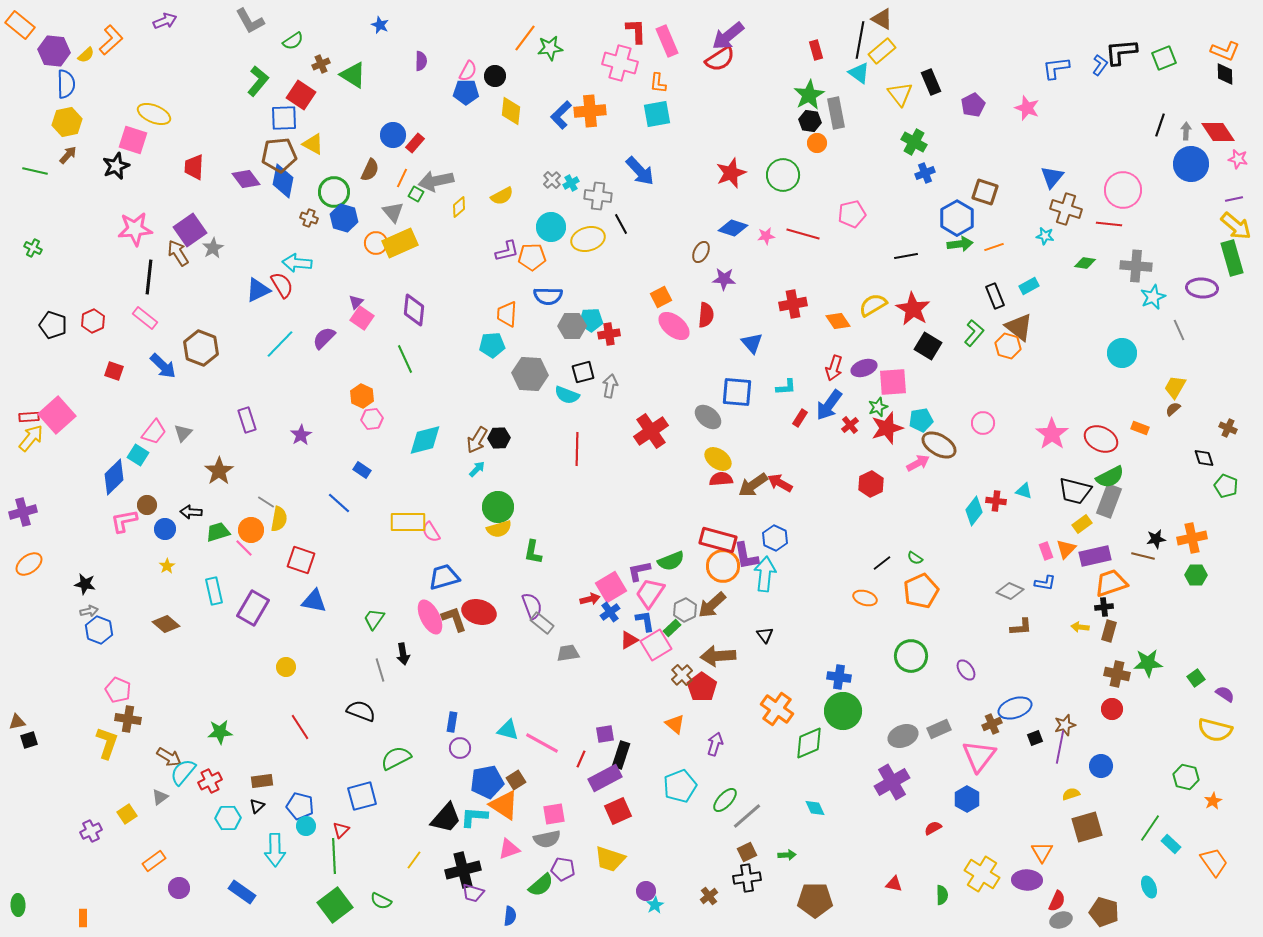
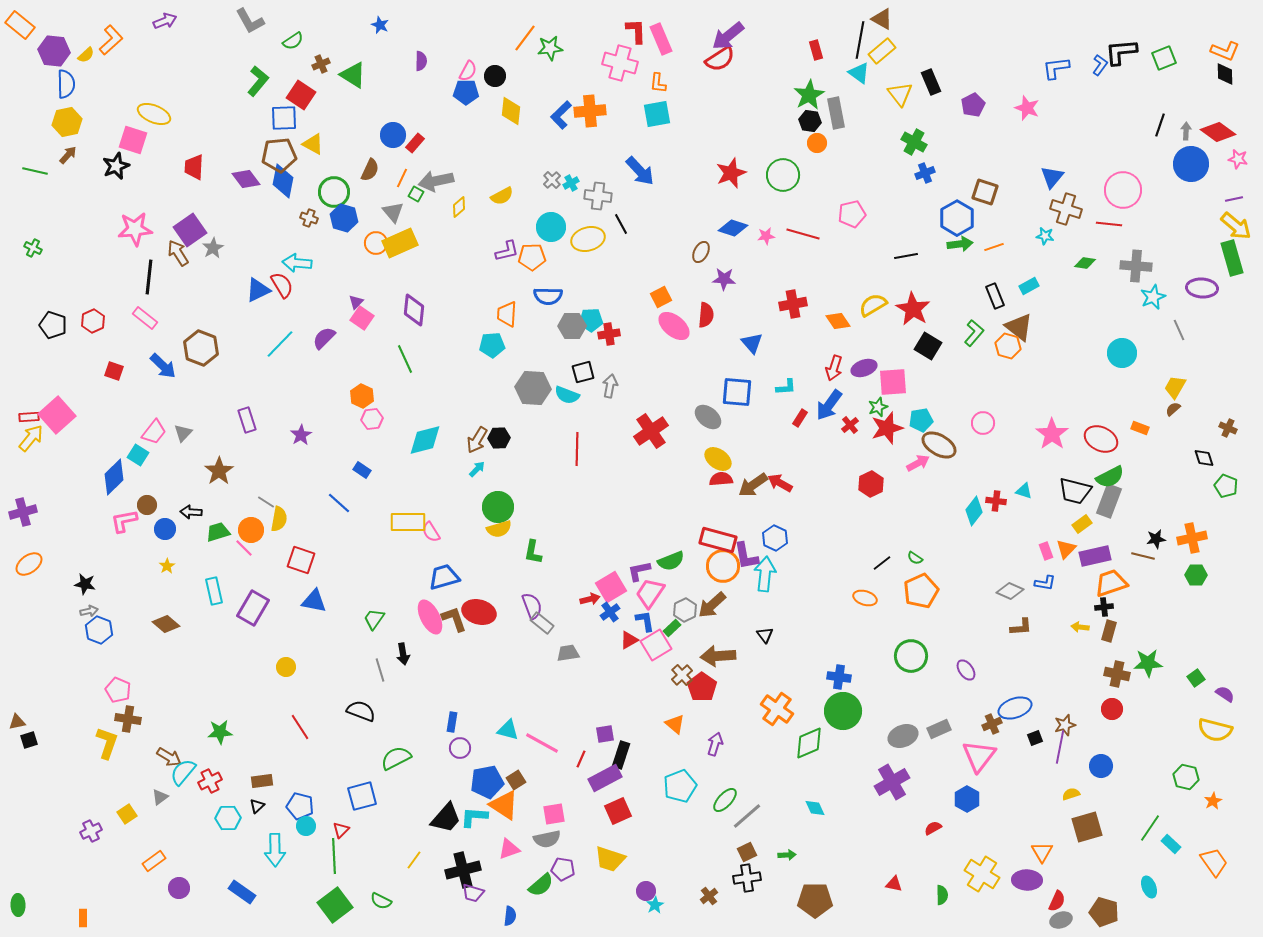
pink rectangle at (667, 41): moved 6 px left, 2 px up
red diamond at (1218, 132): rotated 20 degrees counterclockwise
gray hexagon at (530, 374): moved 3 px right, 14 px down
